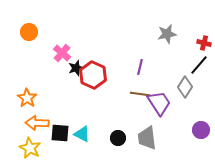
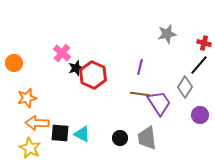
orange circle: moved 15 px left, 31 px down
orange star: rotated 24 degrees clockwise
purple circle: moved 1 px left, 15 px up
black circle: moved 2 px right
